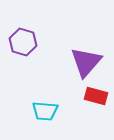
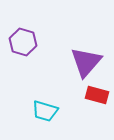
red rectangle: moved 1 px right, 1 px up
cyan trapezoid: rotated 12 degrees clockwise
